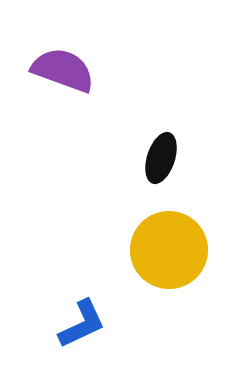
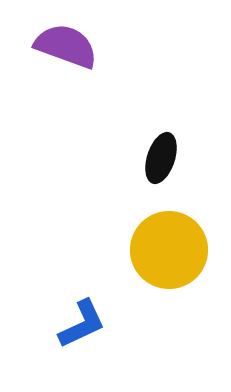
purple semicircle: moved 3 px right, 24 px up
